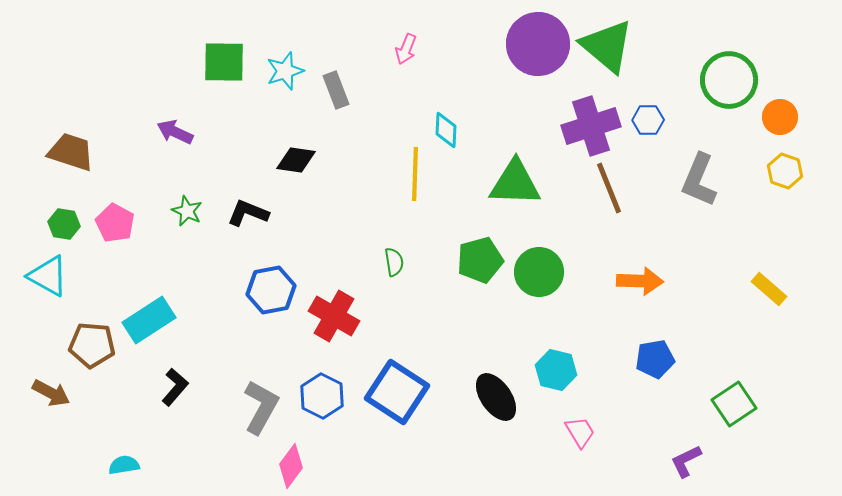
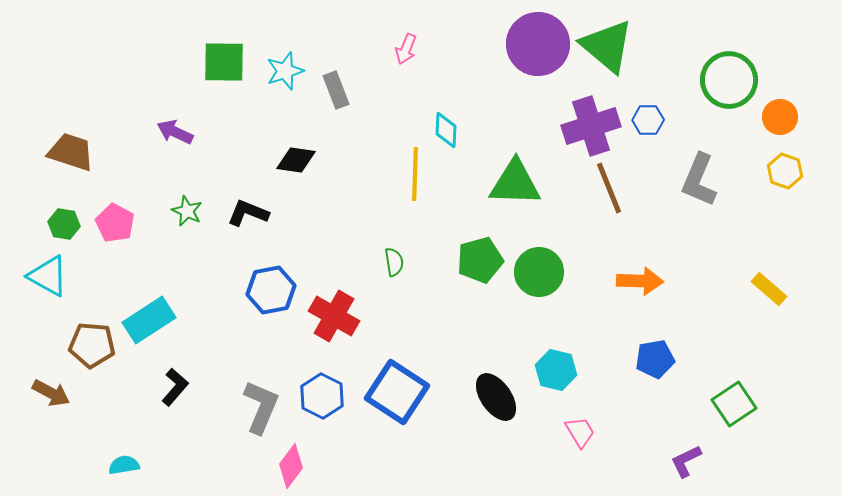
gray L-shape at (261, 407): rotated 6 degrees counterclockwise
